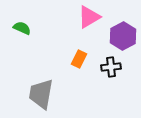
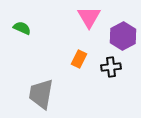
pink triangle: rotated 30 degrees counterclockwise
